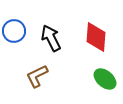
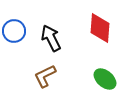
red diamond: moved 4 px right, 9 px up
brown L-shape: moved 8 px right
